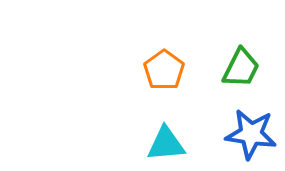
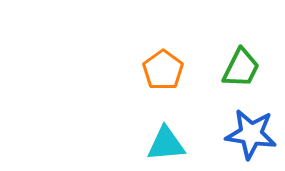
orange pentagon: moved 1 px left
